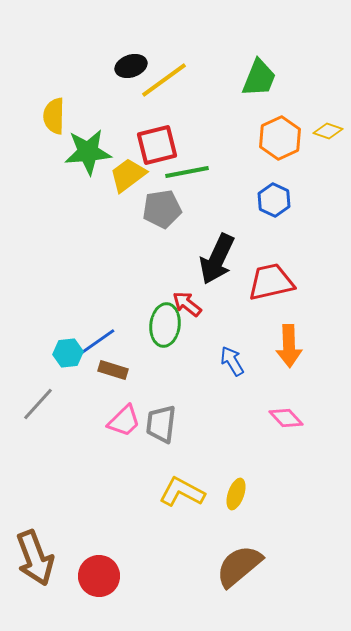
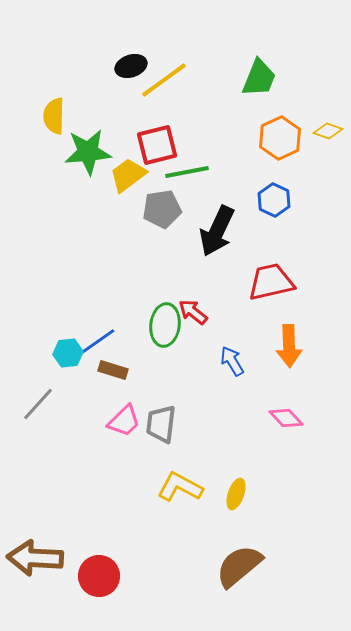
black arrow: moved 28 px up
red arrow: moved 6 px right, 8 px down
yellow L-shape: moved 2 px left, 5 px up
brown arrow: rotated 114 degrees clockwise
